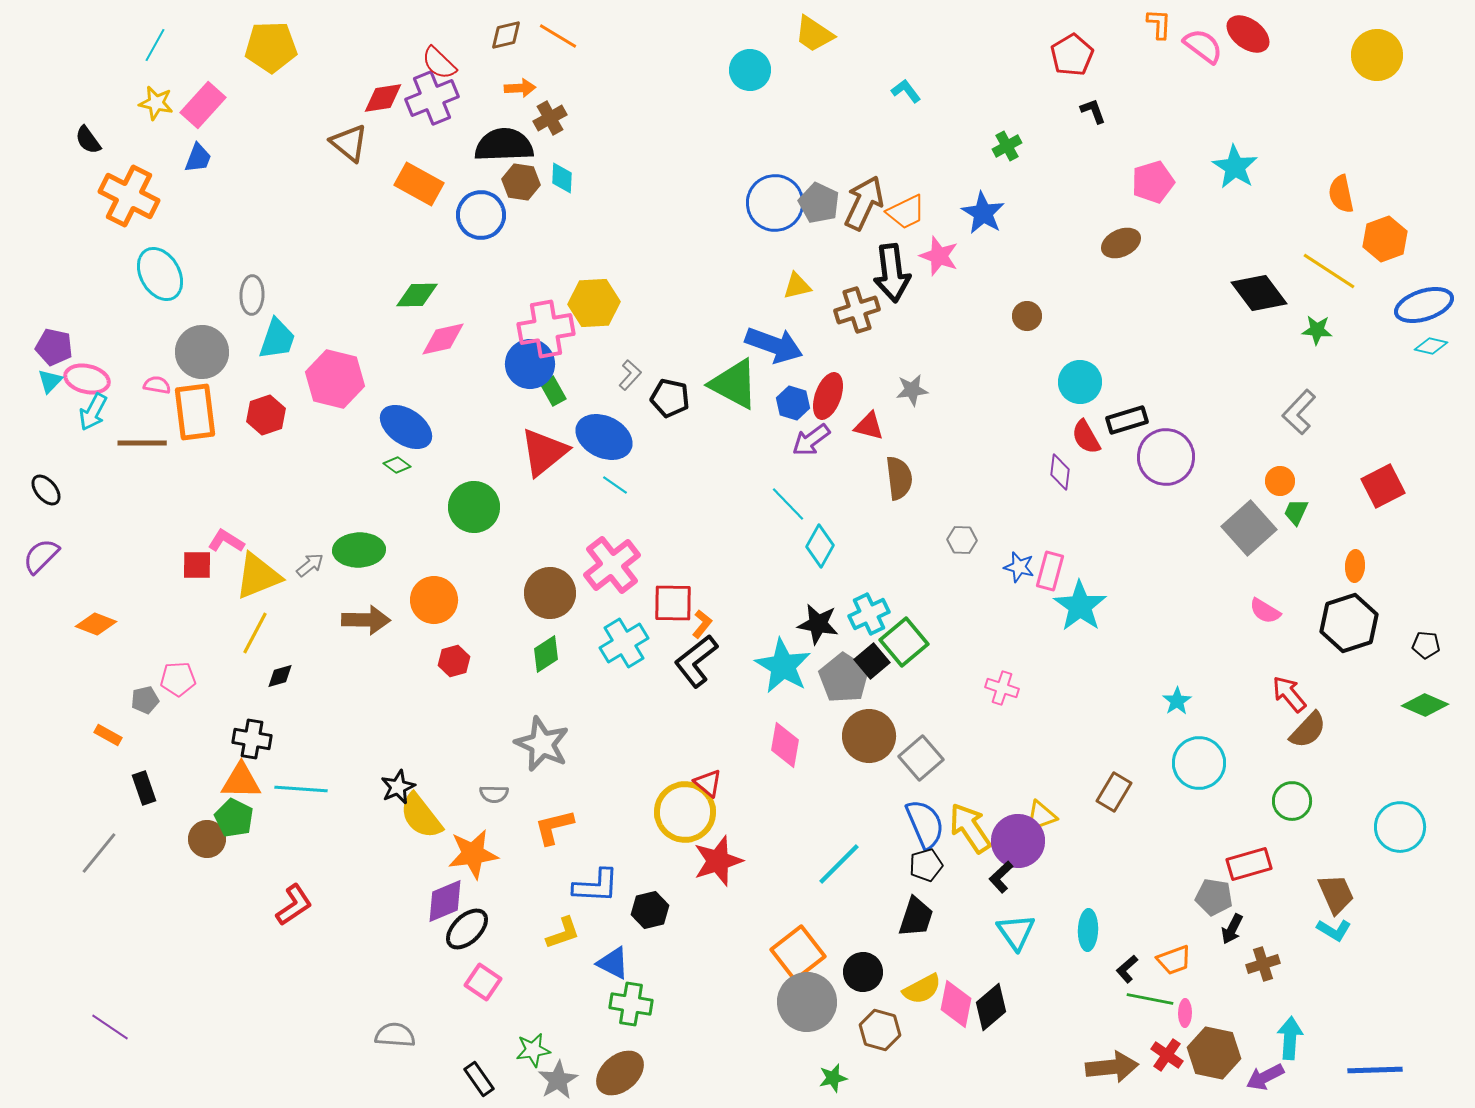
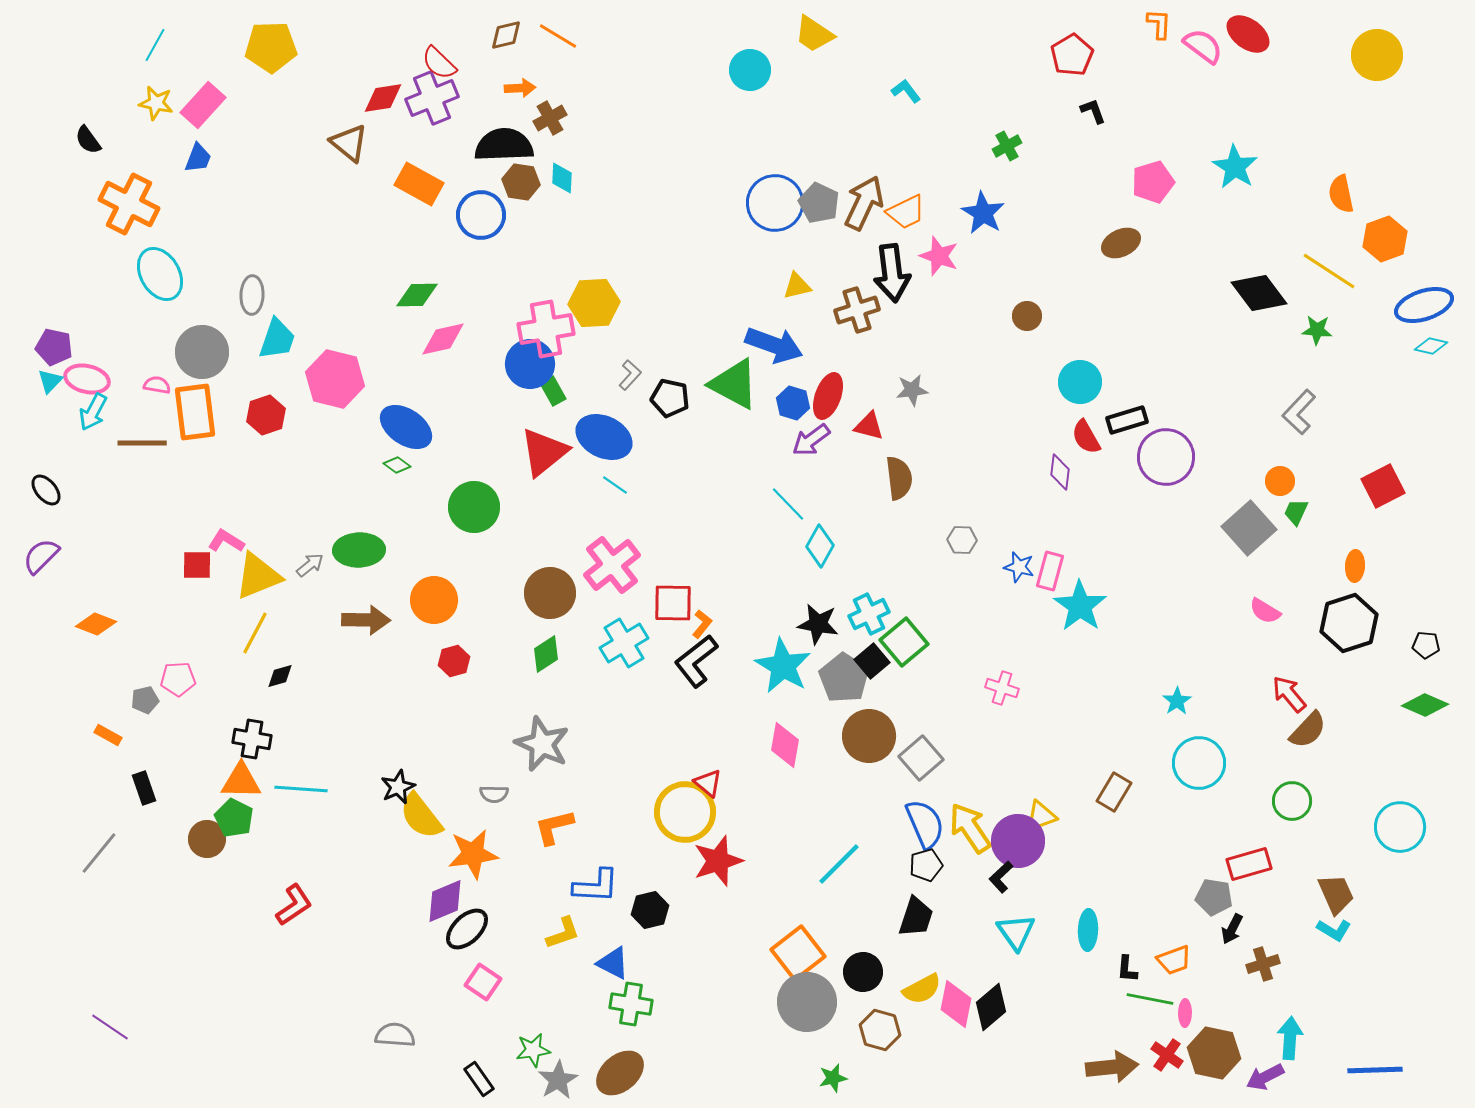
orange cross at (129, 196): moved 8 px down
black L-shape at (1127, 969): rotated 44 degrees counterclockwise
